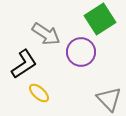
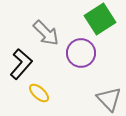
gray arrow: moved 1 px up; rotated 12 degrees clockwise
purple circle: moved 1 px down
black L-shape: moved 3 px left; rotated 16 degrees counterclockwise
